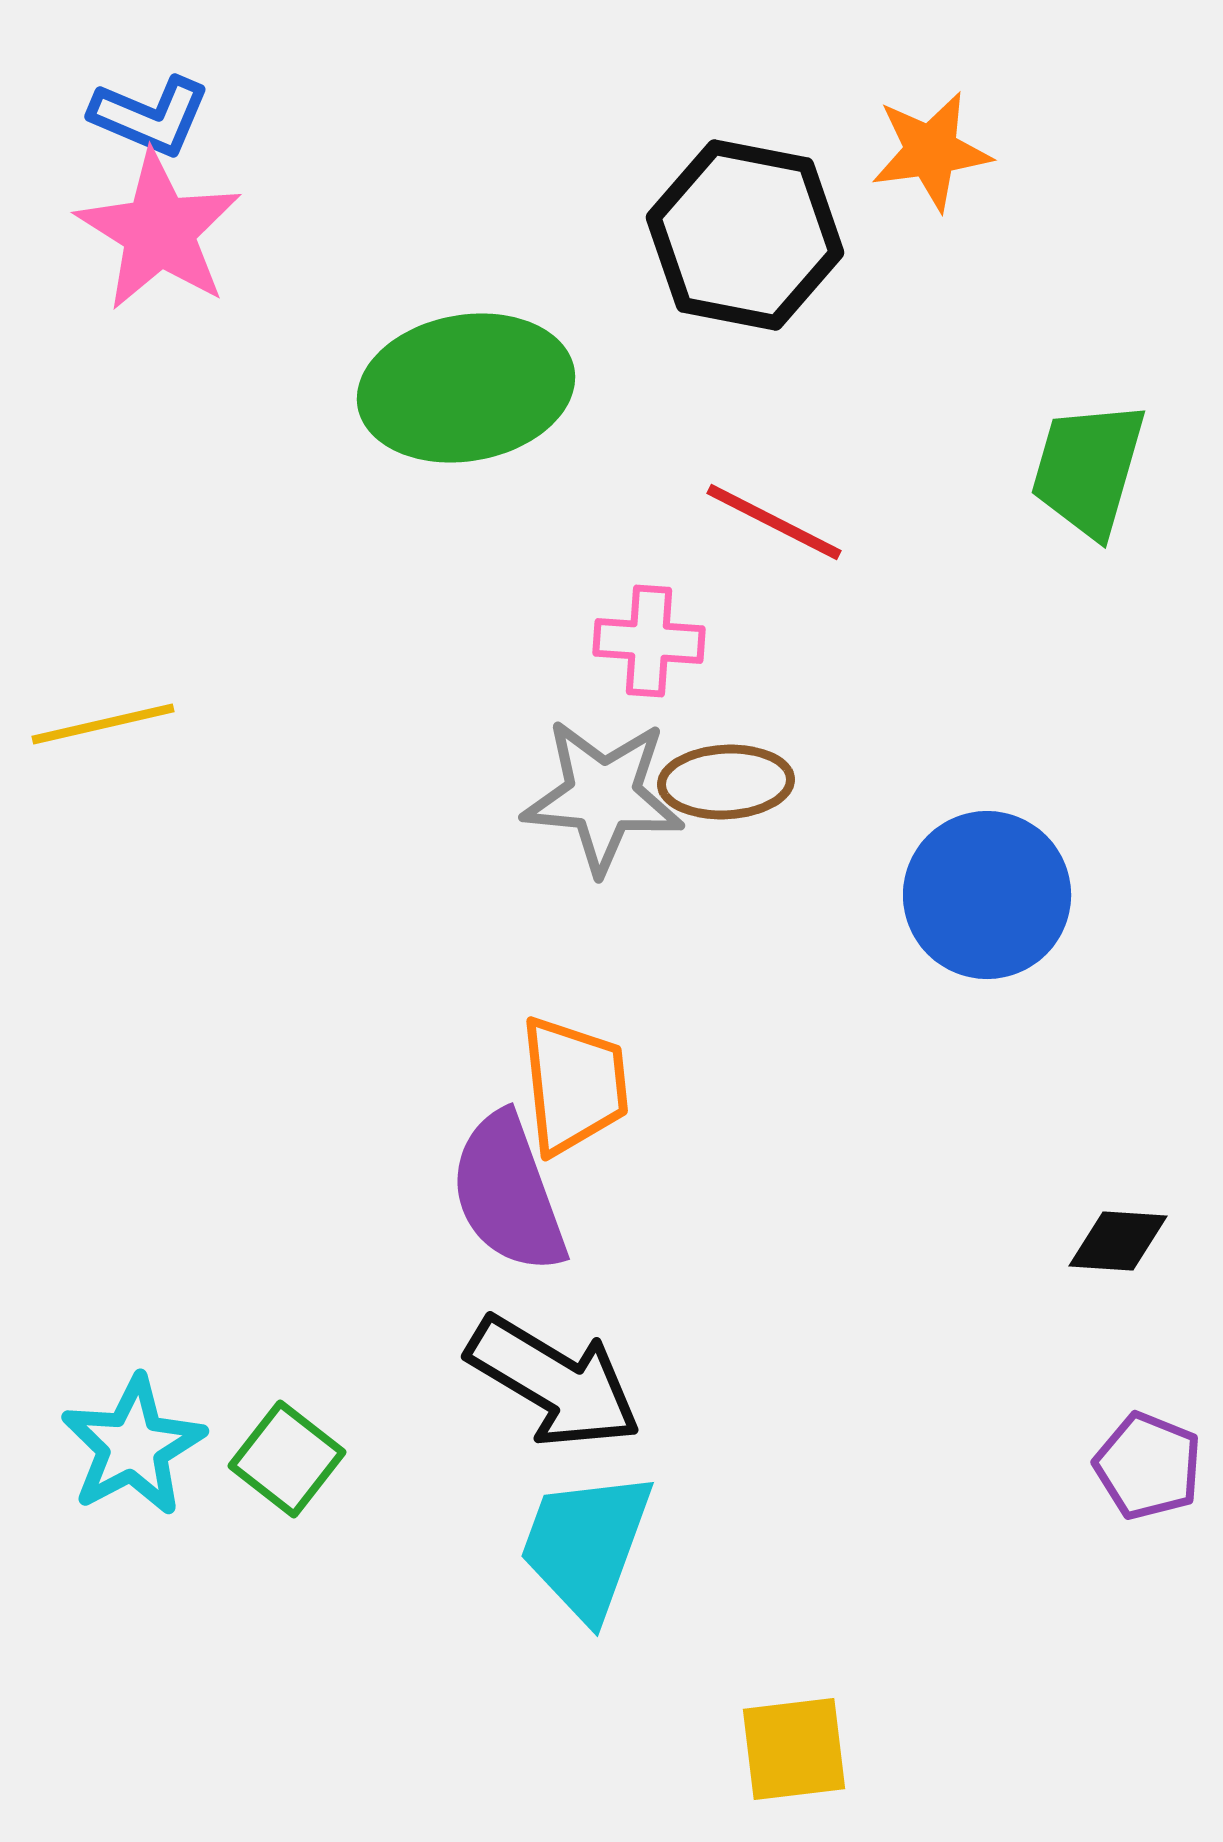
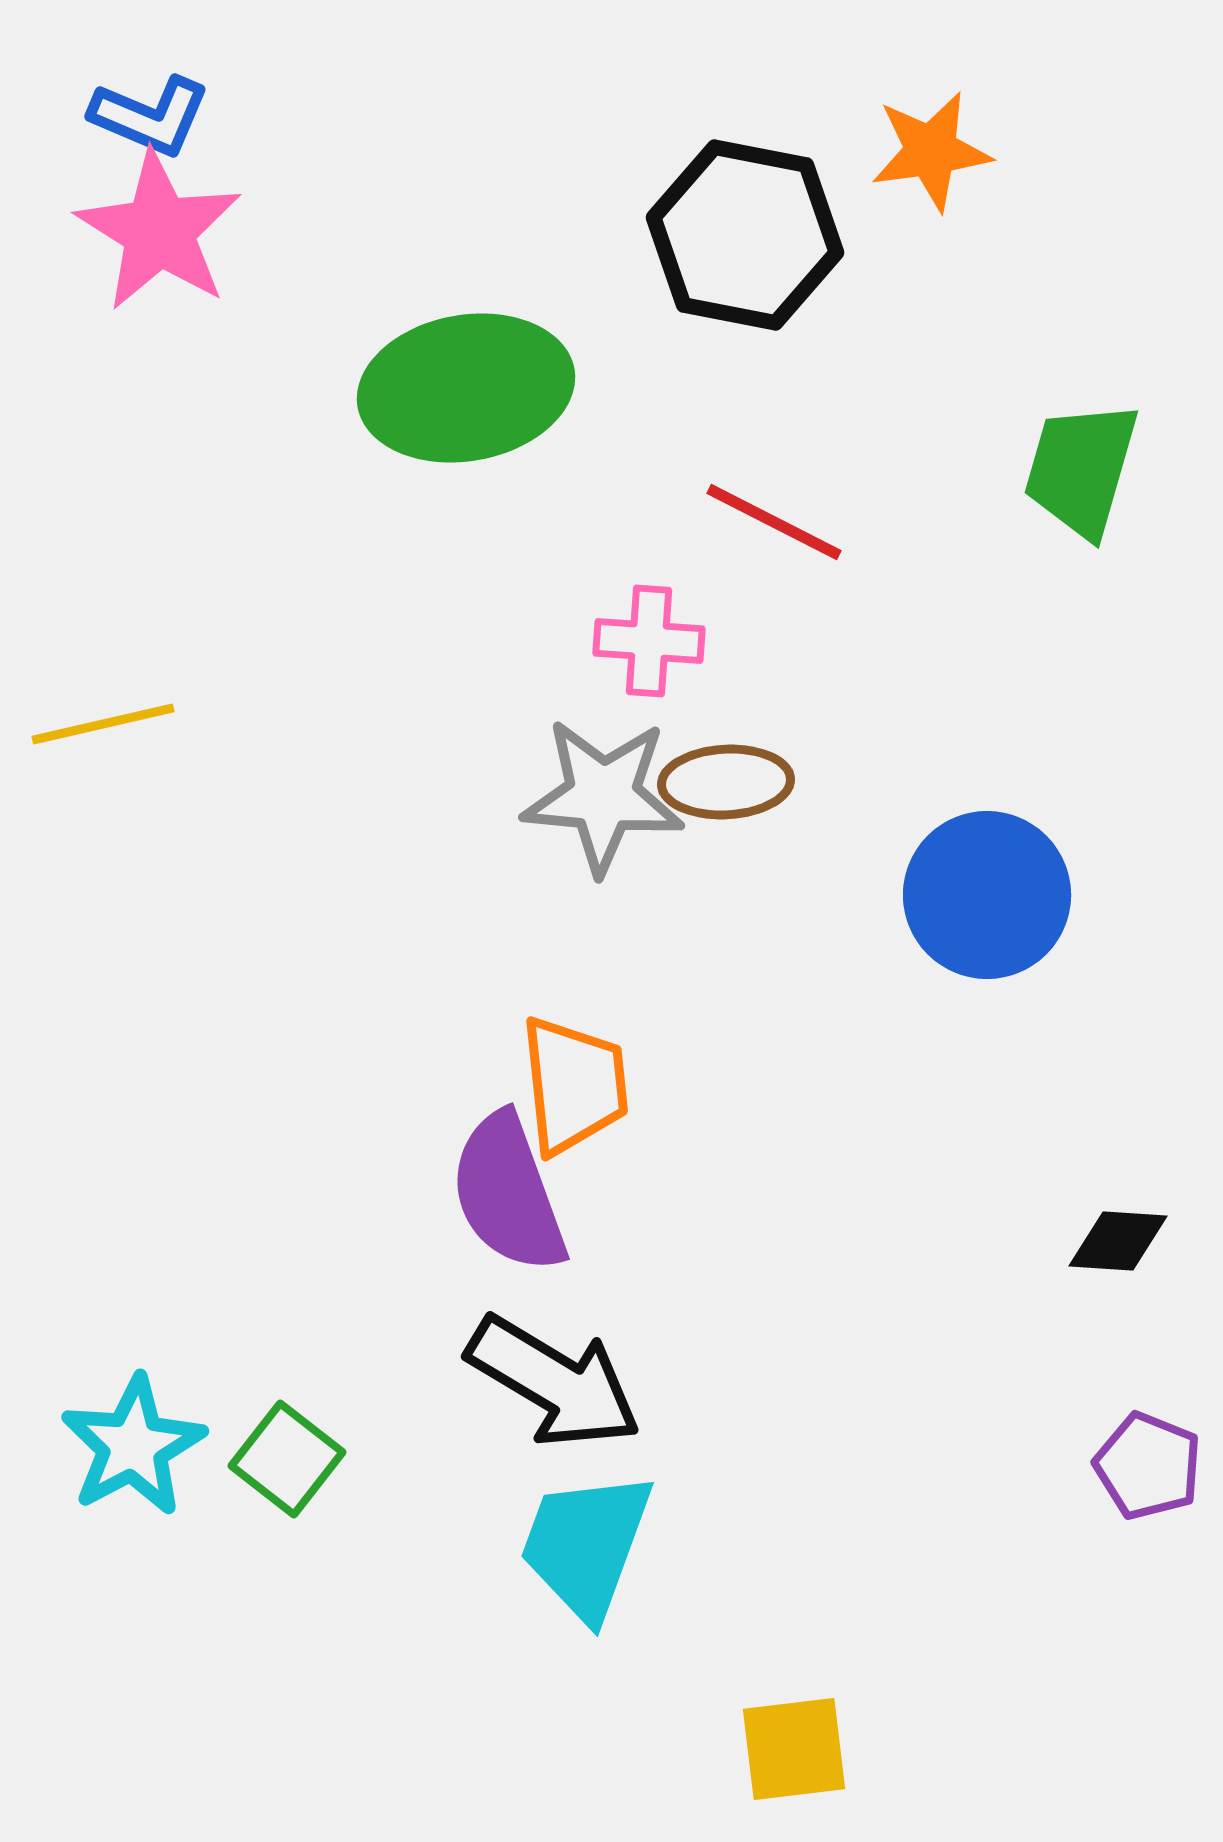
green trapezoid: moved 7 px left
